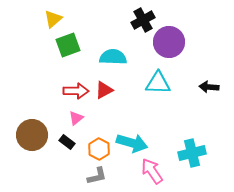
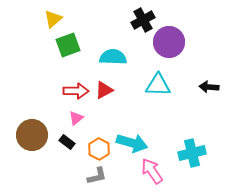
cyan triangle: moved 2 px down
